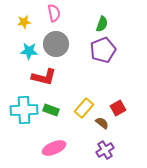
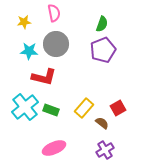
cyan cross: moved 1 px right, 3 px up; rotated 36 degrees counterclockwise
